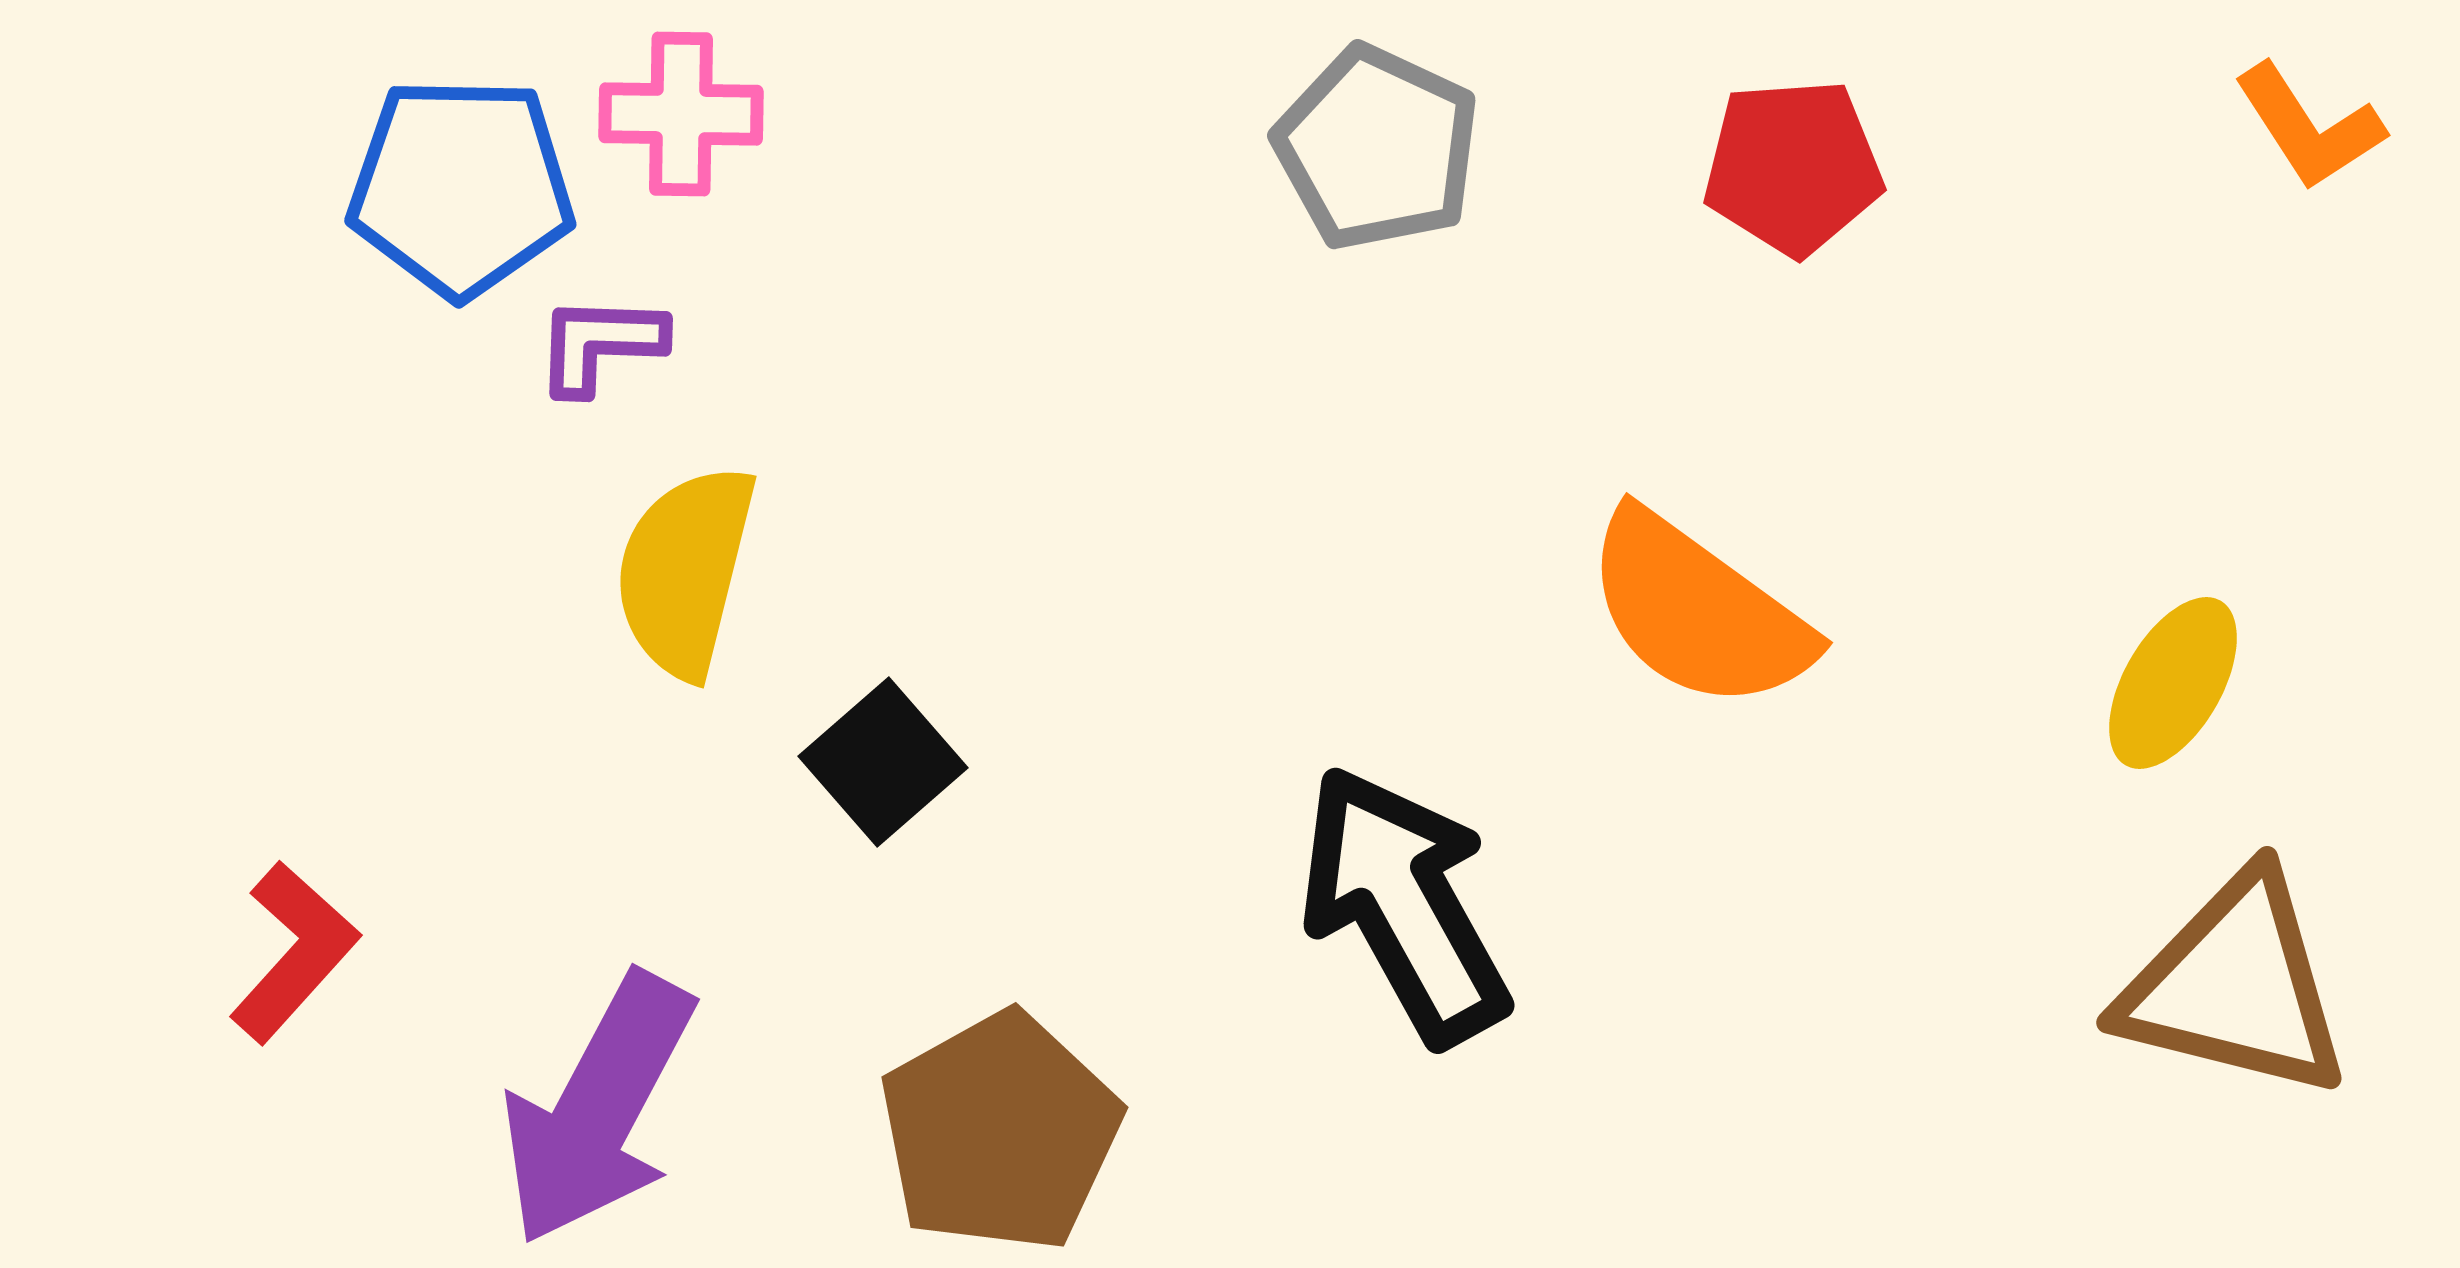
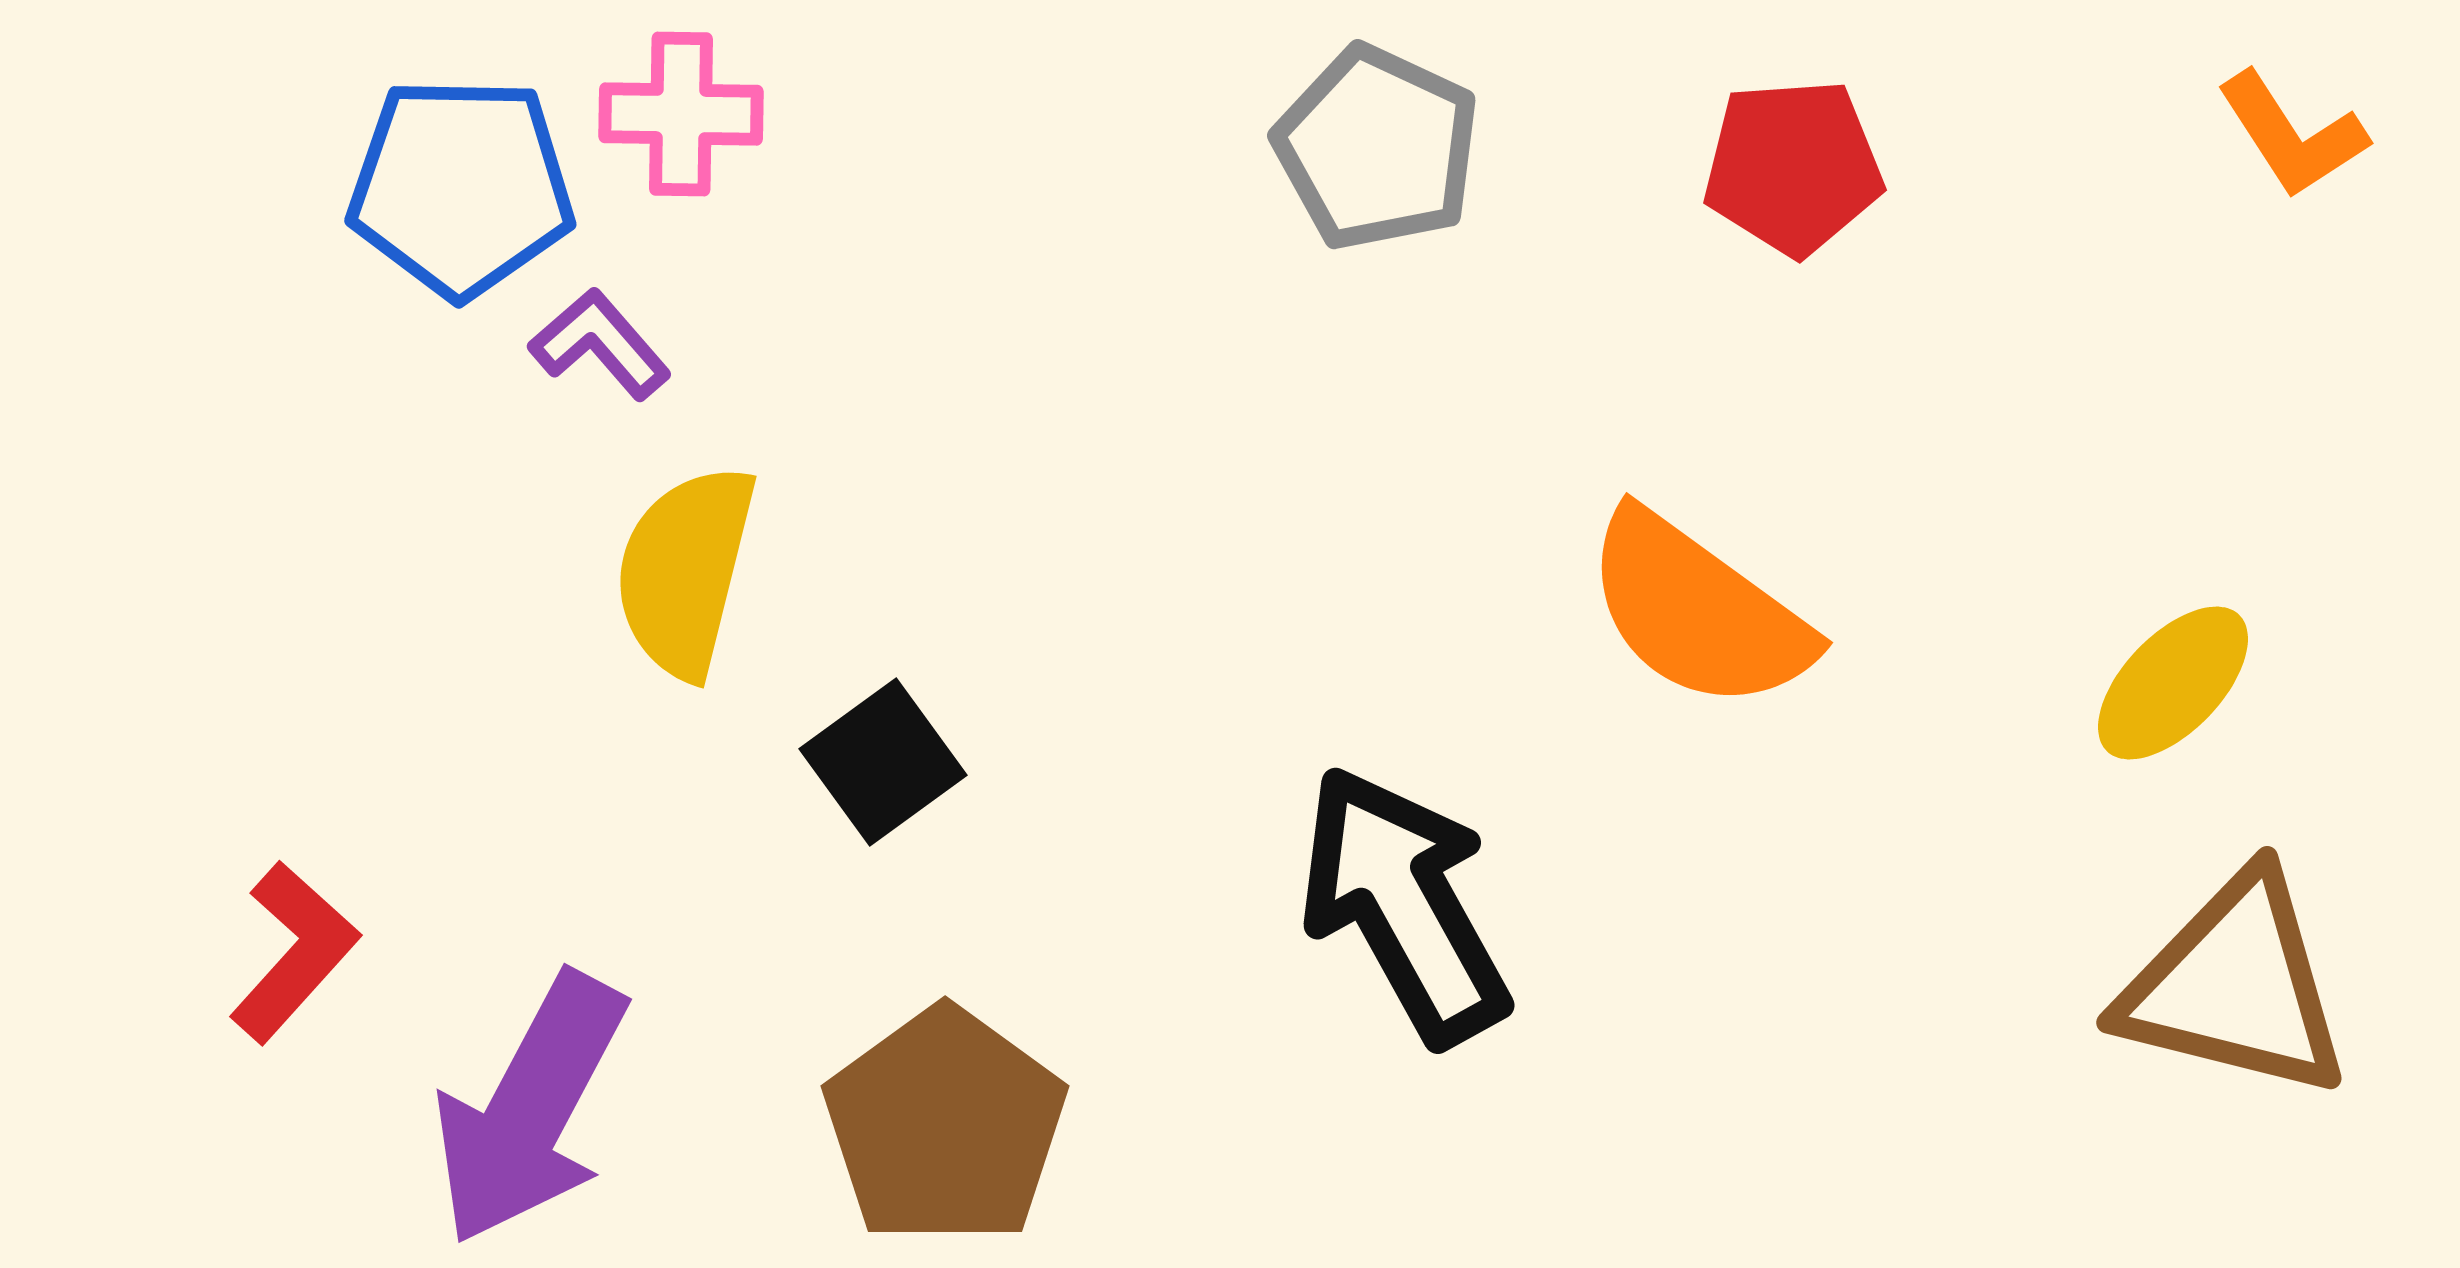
orange L-shape: moved 17 px left, 8 px down
purple L-shape: rotated 47 degrees clockwise
yellow ellipse: rotated 14 degrees clockwise
black square: rotated 5 degrees clockwise
purple arrow: moved 68 px left
brown pentagon: moved 55 px left, 6 px up; rotated 7 degrees counterclockwise
